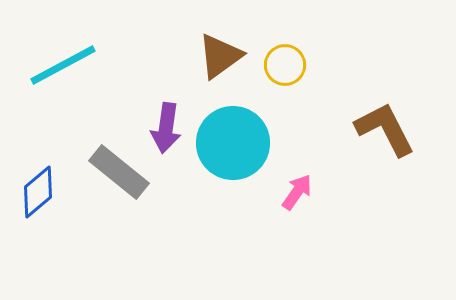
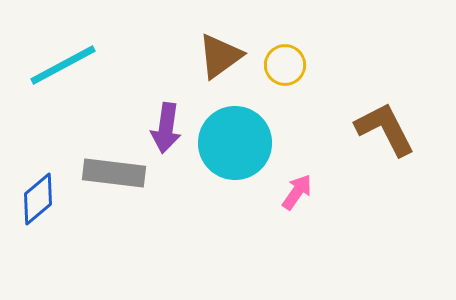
cyan circle: moved 2 px right
gray rectangle: moved 5 px left, 1 px down; rotated 32 degrees counterclockwise
blue diamond: moved 7 px down
